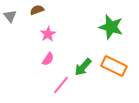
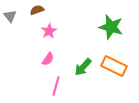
pink star: moved 1 px right, 3 px up
pink line: moved 5 px left, 1 px down; rotated 24 degrees counterclockwise
